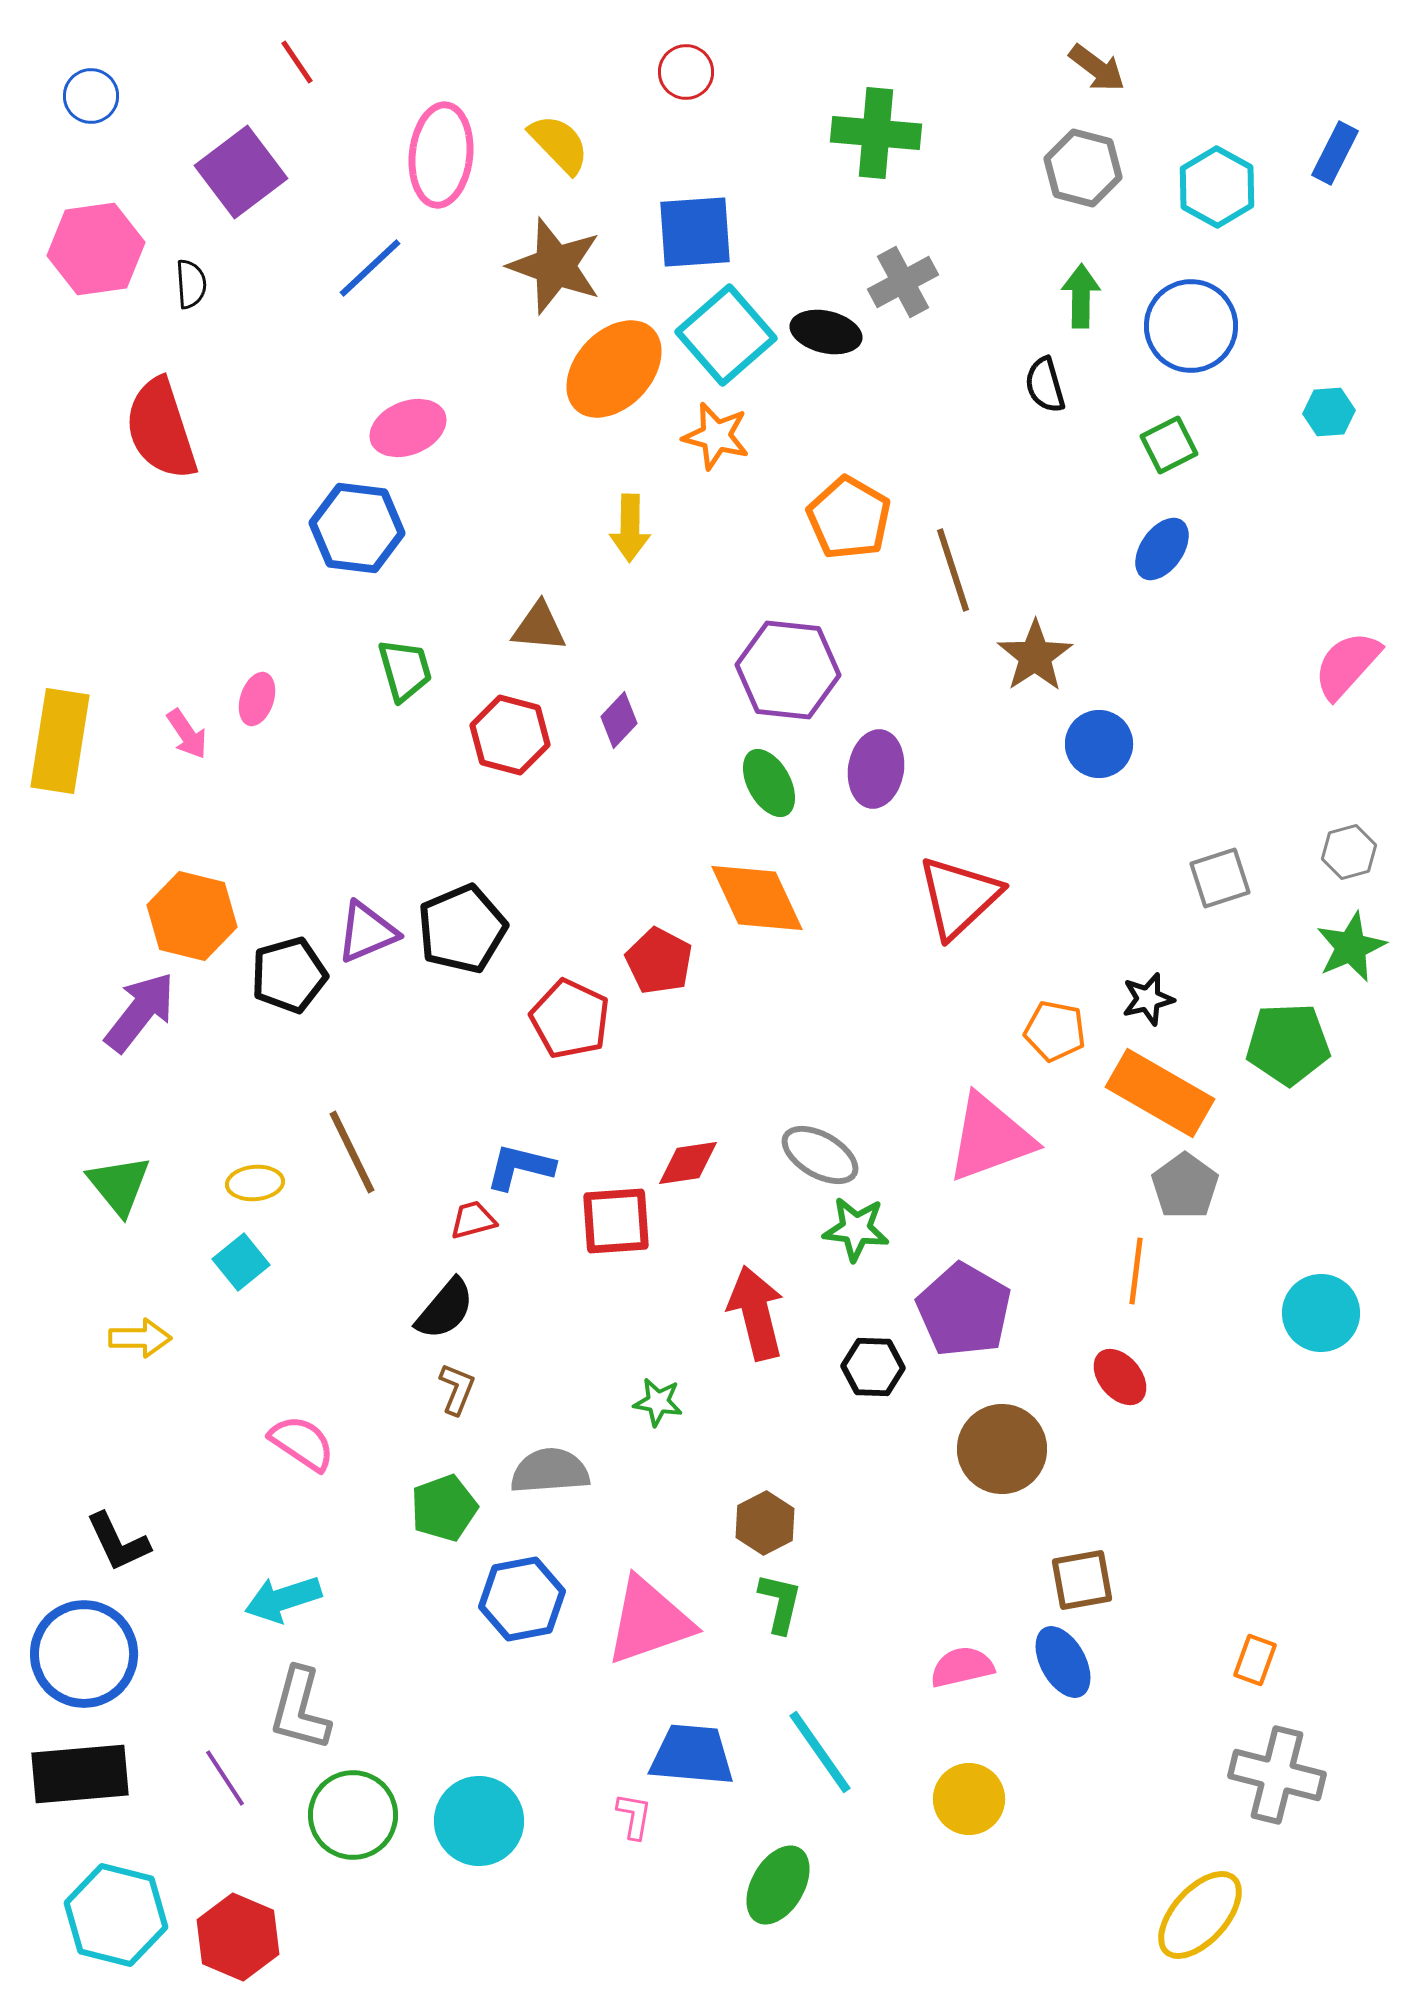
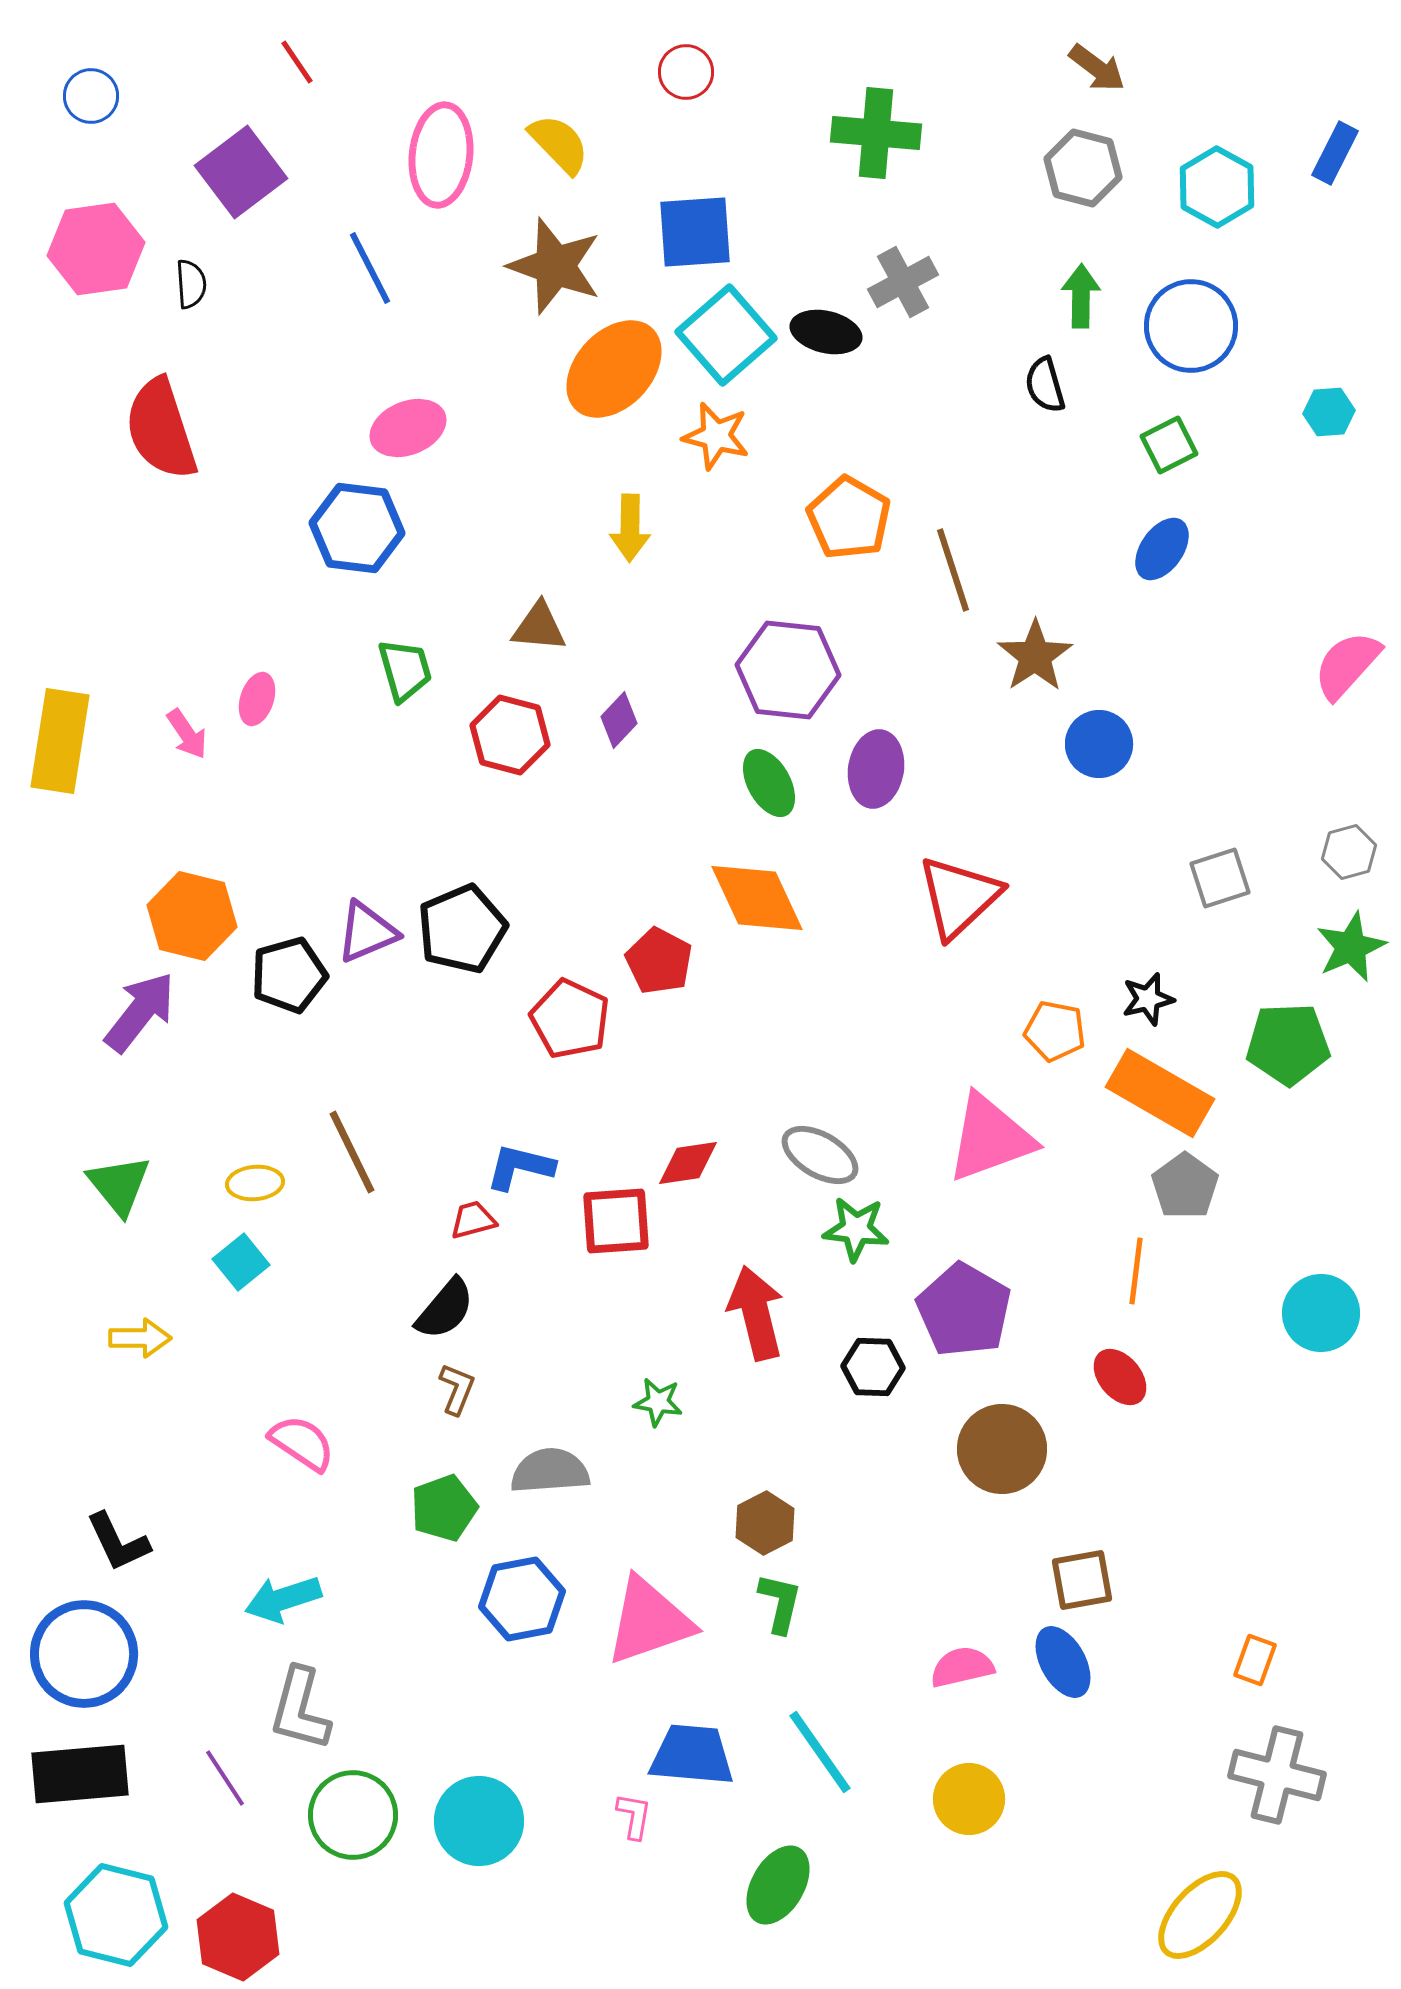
blue line at (370, 268): rotated 74 degrees counterclockwise
